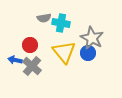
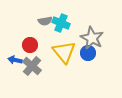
gray semicircle: moved 1 px right, 3 px down
cyan cross: rotated 12 degrees clockwise
